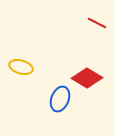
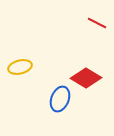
yellow ellipse: moved 1 px left; rotated 30 degrees counterclockwise
red diamond: moved 1 px left
